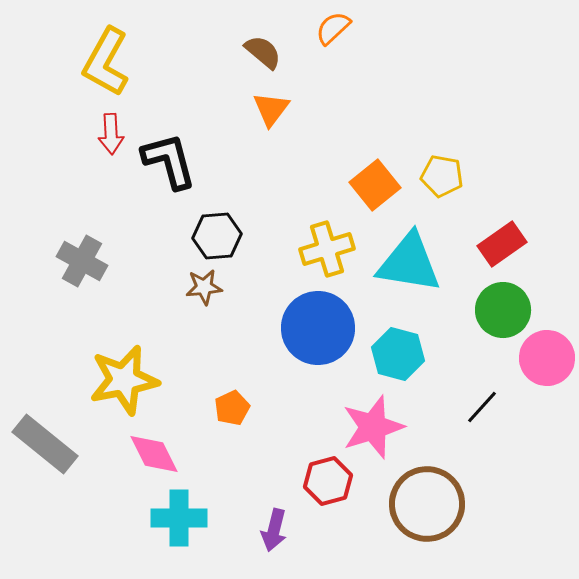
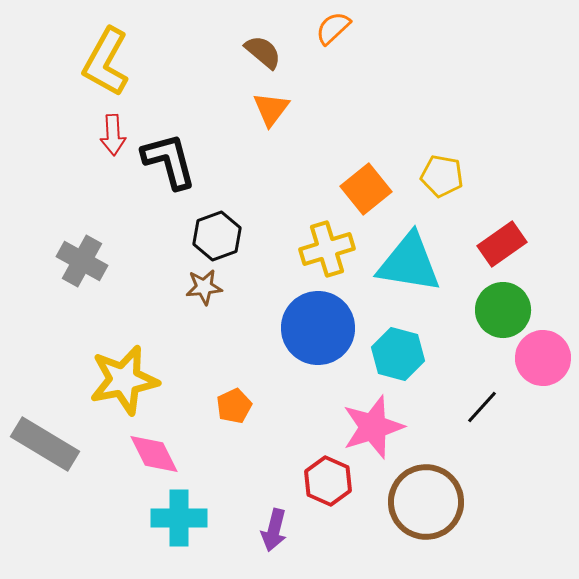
red arrow: moved 2 px right, 1 px down
orange square: moved 9 px left, 4 px down
black hexagon: rotated 15 degrees counterclockwise
pink circle: moved 4 px left
orange pentagon: moved 2 px right, 2 px up
gray rectangle: rotated 8 degrees counterclockwise
red hexagon: rotated 21 degrees counterclockwise
brown circle: moved 1 px left, 2 px up
